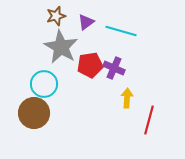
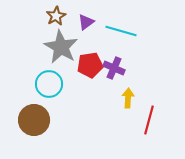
brown star: rotated 12 degrees counterclockwise
cyan circle: moved 5 px right
yellow arrow: moved 1 px right
brown circle: moved 7 px down
